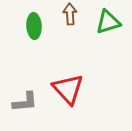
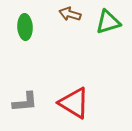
brown arrow: rotated 70 degrees counterclockwise
green ellipse: moved 9 px left, 1 px down
red triangle: moved 6 px right, 14 px down; rotated 16 degrees counterclockwise
